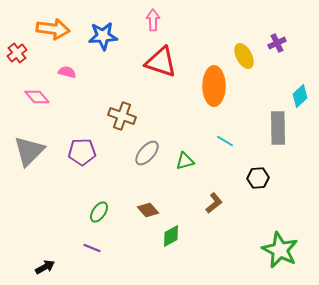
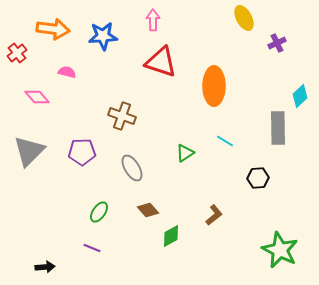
yellow ellipse: moved 38 px up
gray ellipse: moved 15 px left, 15 px down; rotated 72 degrees counterclockwise
green triangle: moved 8 px up; rotated 18 degrees counterclockwise
brown L-shape: moved 12 px down
black arrow: rotated 24 degrees clockwise
